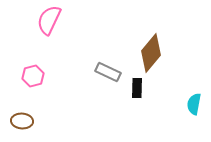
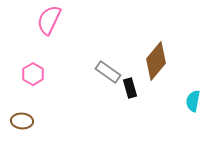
brown diamond: moved 5 px right, 8 px down
gray rectangle: rotated 10 degrees clockwise
pink hexagon: moved 2 px up; rotated 15 degrees counterclockwise
black rectangle: moved 7 px left; rotated 18 degrees counterclockwise
cyan semicircle: moved 1 px left, 3 px up
